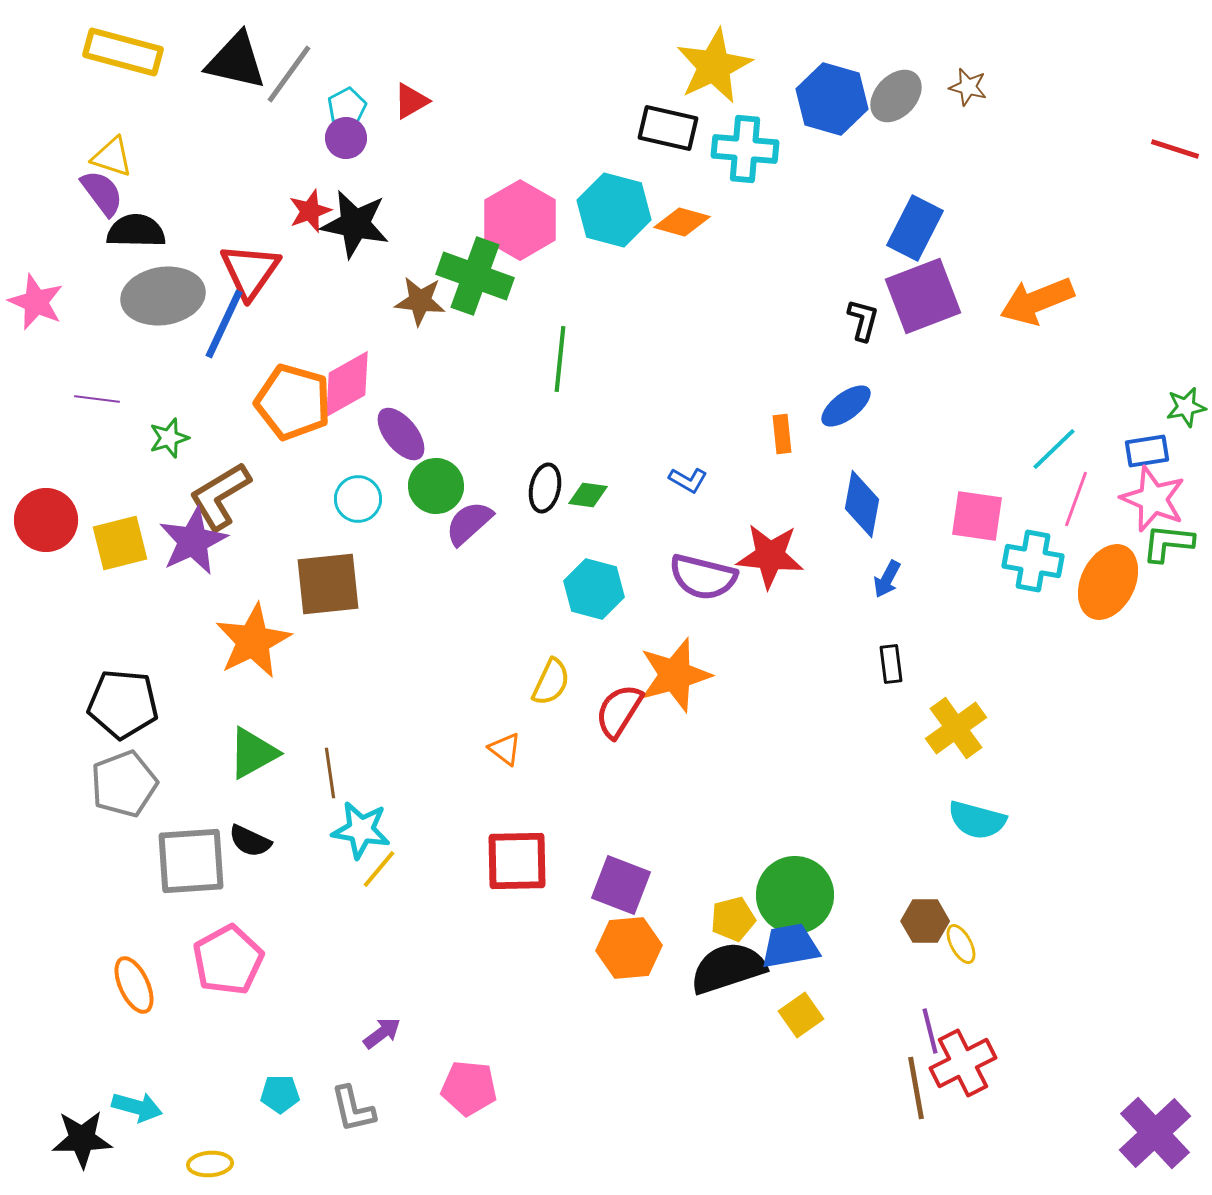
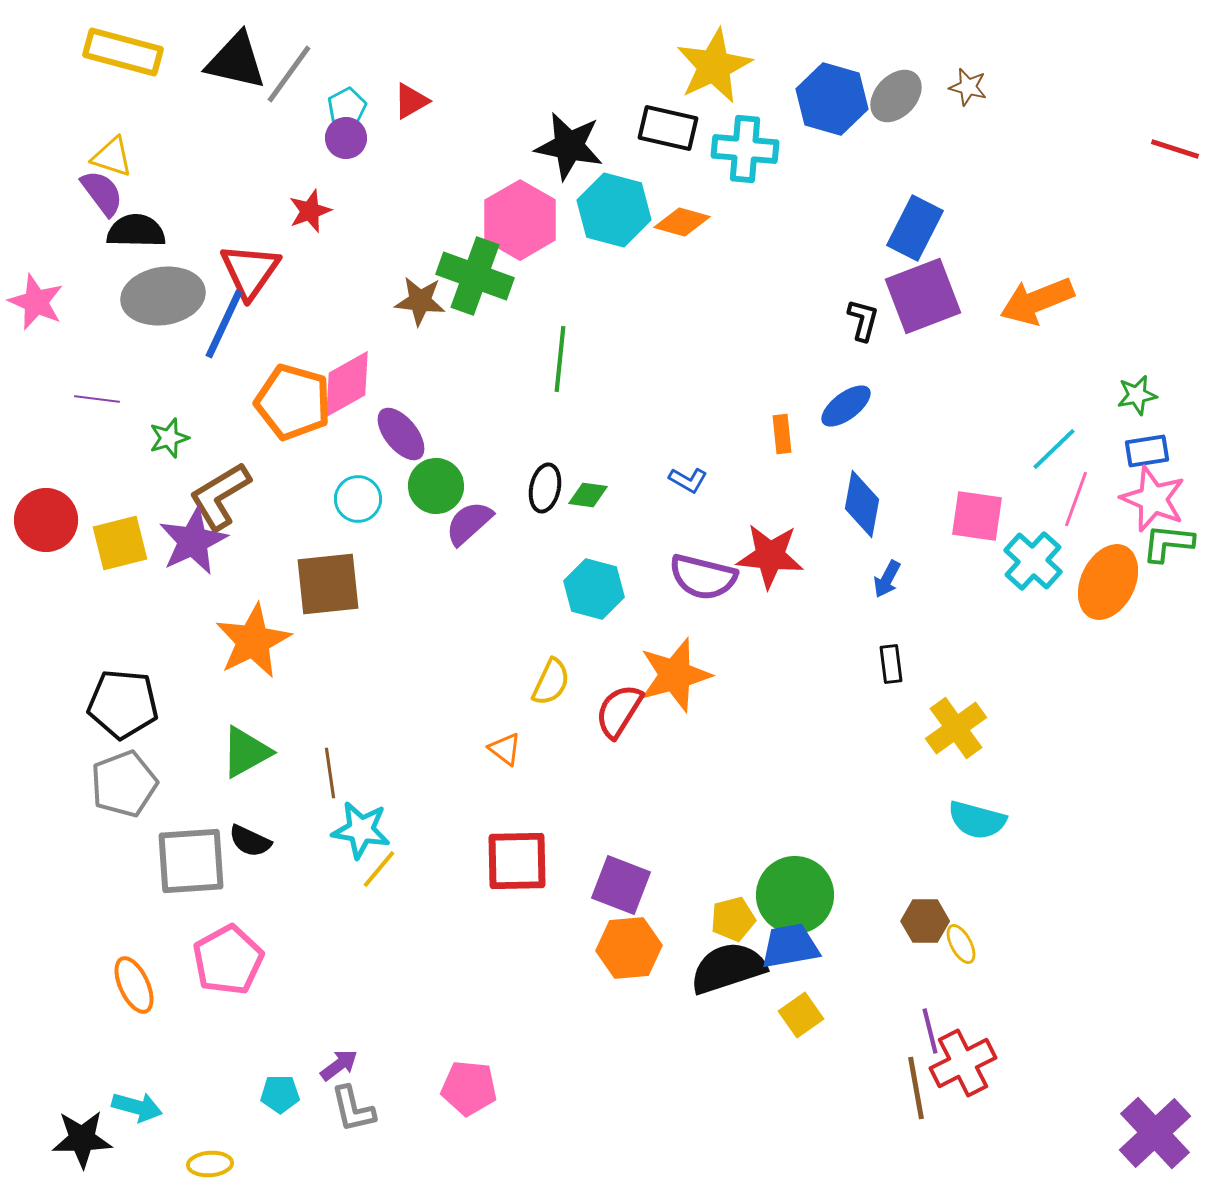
black star at (355, 224): moved 214 px right, 78 px up
green star at (1186, 407): moved 49 px left, 12 px up
cyan cross at (1033, 561): rotated 32 degrees clockwise
green triangle at (253, 753): moved 7 px left, 1 px up
purple arrow at (382, 1033): moved 43 px left, 32 px down
